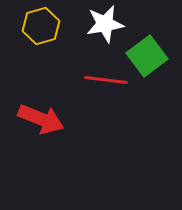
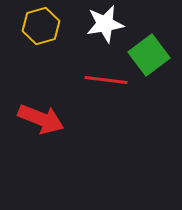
green square: moved 2 px right, 1 px up
